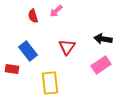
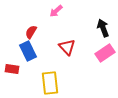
red semicircle: moved 2 px left, 16 px down; rotated 48 degrees clockwise
black arrow: moved 11 px up; rotated 60 degrees clockwise
red triangle: rotated 18 degrees counterclockwise
blue rectangle: rotated 12 degrees clockwise
pink rectangle: moved 4 px right, 12 px up
